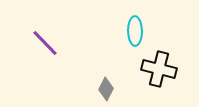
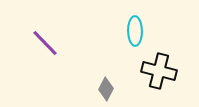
black cross: moved 2 px down
